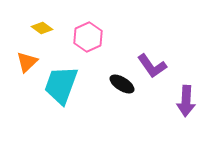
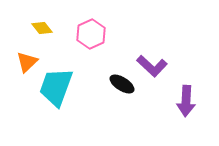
yellow diamond: rotated 15 degrees clockwise
pink hexagon: moved 3 px right, 3 px up
purple L-shape: rotated 12 degrees counterclockwise
cyan trapezoid: moved 5 px left, 2 px down
